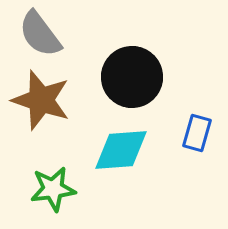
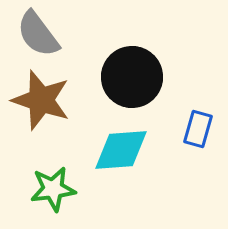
gray semicircle: moved 2 px left
blue rectangle: moved 1 px right, 4 px up
